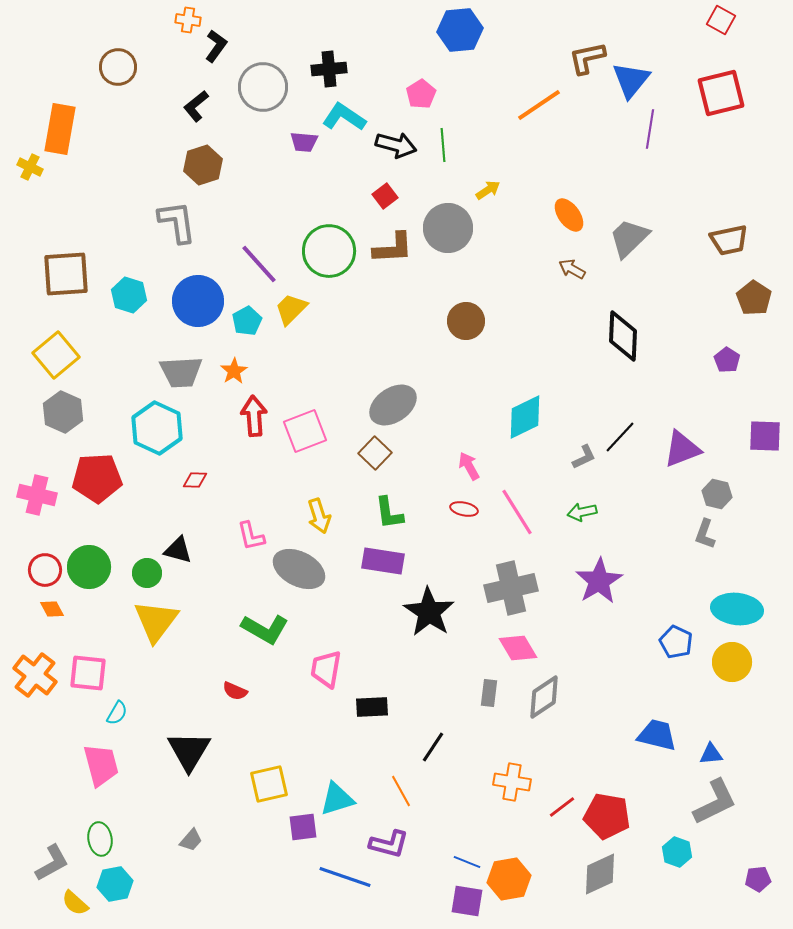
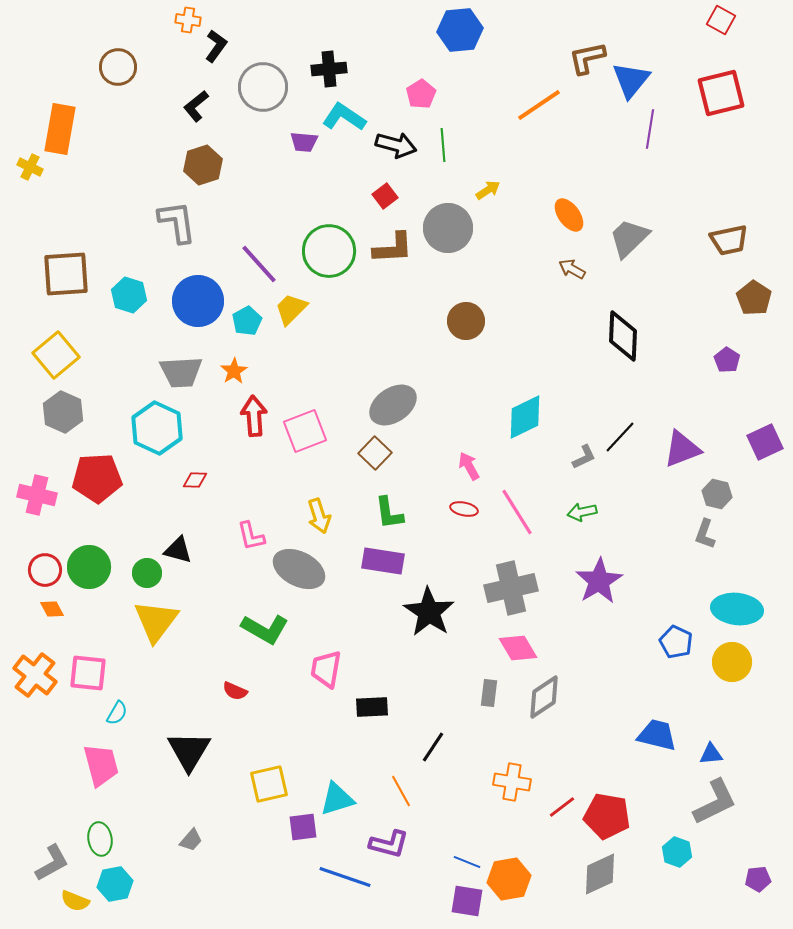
purple square at (765, 436): moved 6 px down; rotated 27 degrees counterclockwise
yellow semicircle at (75, 903): moved 2 px up; rotated 20 degrees counterclockwise
